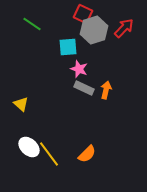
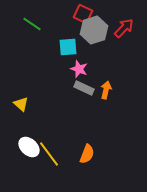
orange semicircle: rotated 24 degrees counterclockwise
